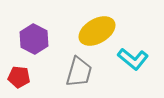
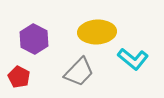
yellow ellipse: moved 1 px down; rotated 27 degrees clockwise
gray trapezoid: rotated 28 degrees clockwise
red pentagon: rotated 20 degrees clockwise
